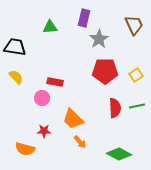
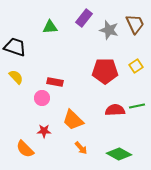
purple rectangle: rotated 24 degrees clockwise
brown trapezoid: moved 1 px right, 1 px up
gray star: moved 10 px right, 9 px up; rotated 24 degrees counterclockwise
black trapezoid: rotated 10 degrees clockwise
yellow square: moved 9 px up
red semicircle: moved 2 px down; rotated 90 degrees counterclockwise
orange trapezoid: moved 1 px down
orange arrow: moved 1 px right, 6 px down
orange semicircle: rotated 30 degrees clockwise
